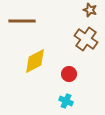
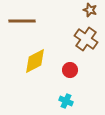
red circle: moved 1 px right, 4 px up
